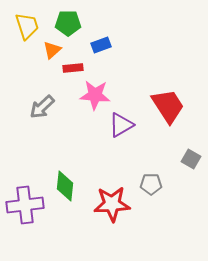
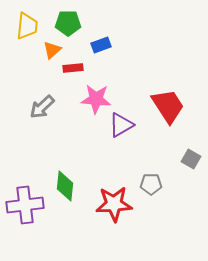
yellow trapezoid: rotated 24 degrees clockwise
pink star: moved 1 px right, 4 px down
red star: moved 2 px right
